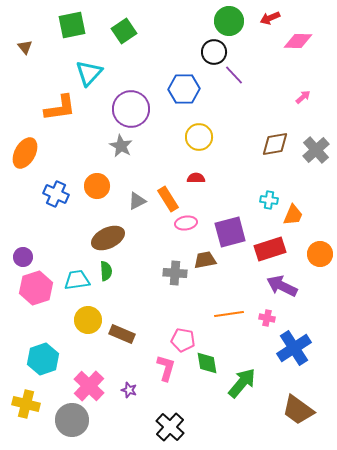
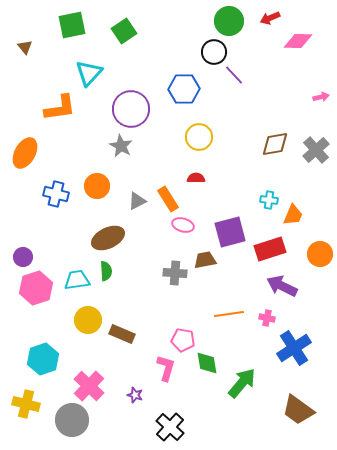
pink arrow at (303, 97): moved 18 px right; rotated 28 degrees clockwise
blue cross at (56, 194): rotated 10 degrees counterclockwise
pink ellipse at (186, 223): moved 3 px left, 2 px down; rotated 25 degrees clockwise
purple star at (129, 390): moved 6 px right, 5 px down
